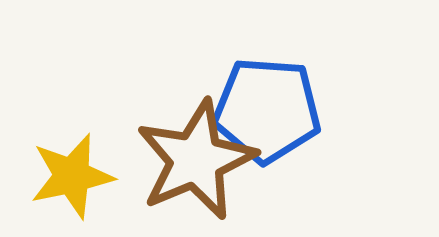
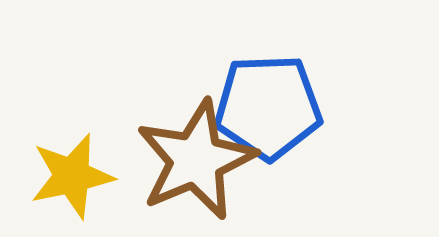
blue pentagon: moved 1 px right, 3 px up; rotated 6 degrees counterclockwise
